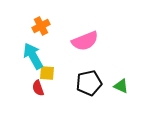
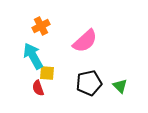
pink semicircle: rotated 20 degrees counterclockwise
green triangle: moved 1 px left; rotated 21 degrees clockwise
